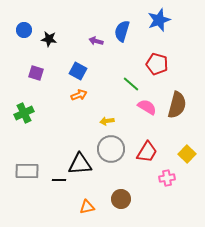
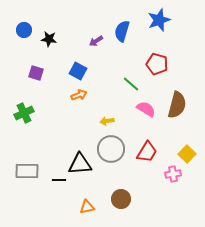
purple arrow: rotated 48 degrees counterclockwise
pink semicircle: moved 1 px left, 2 px down
pink cross: moved 6 px right, 4 px up
